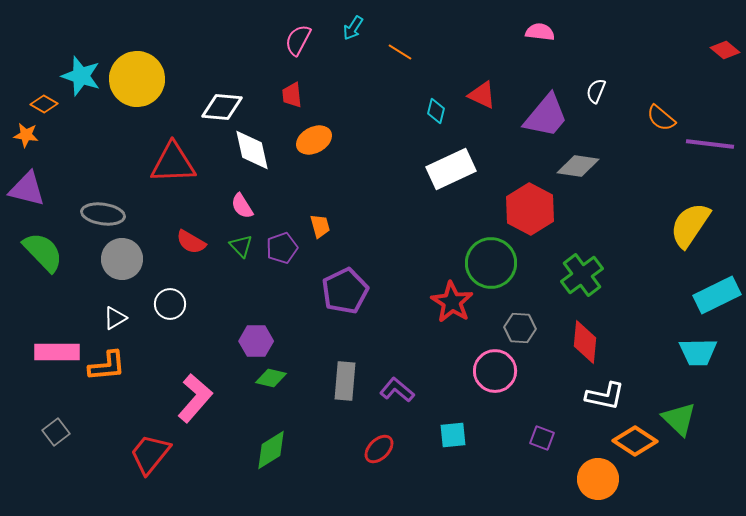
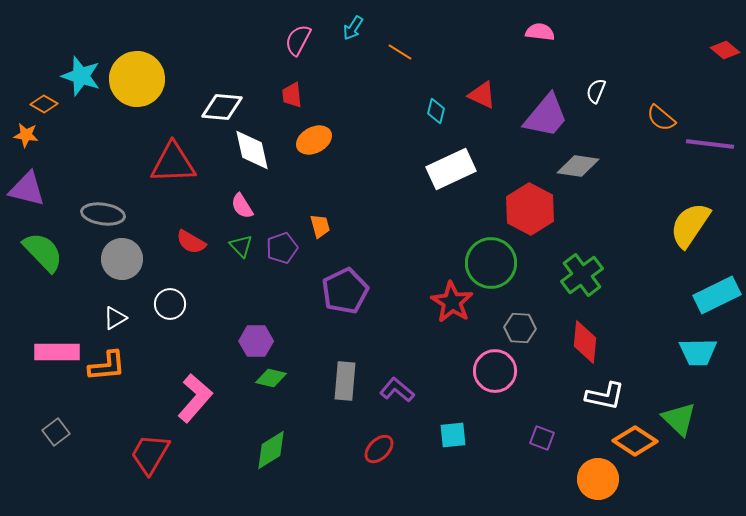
red trapezoid at (150, 454): rotated 9 degrees counterclockwise
